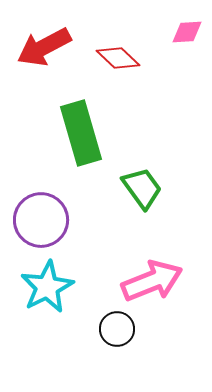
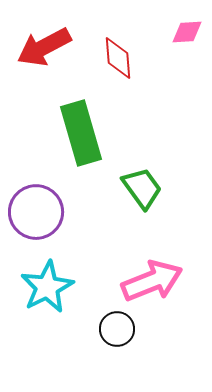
red diamond: rotated 42 degrees clockwise
purple circle: moved 5 px left, 8 px up
